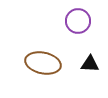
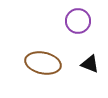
black triangle: rotated 18 degrees clockwise
